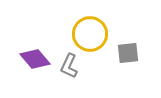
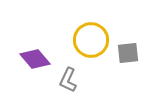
yellow circle: moved 1 px right, 6 px down
gray L-shape: moved 1 px left, 14 px down
